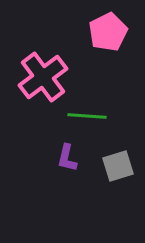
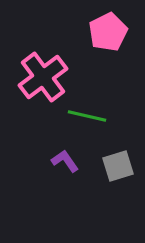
green line: rotated 9 degrees clockwise
purple L-shape: moved 2 px left, 3 px down; rotated 132 degrees clockwise
